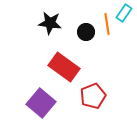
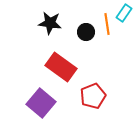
red rectangle: moved 3 px left
